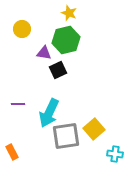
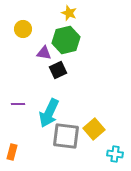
yellow circle: moved 1 px right
gray square: rotated 16 degrees clockwise
orange rectangle: rotated 42 degrees clockwise
